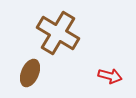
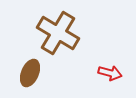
red arrow: moved 3 px up
